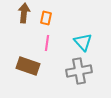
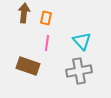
cyan triangle: moved 1 px left, 1 px up
